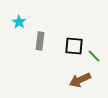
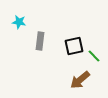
cyan star: rotated 24 degrees counterclockwise
black square: rotated 18 degrees counterclockwise
brown arrow: rotated 15 degrees counterclockwise
